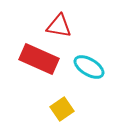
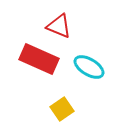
red triangle: rotated 12 degrees clockwise
